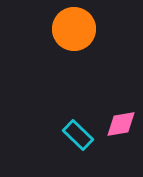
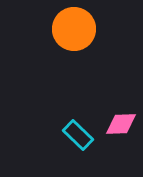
pink diamond: rotated 8 degrees clockwise
